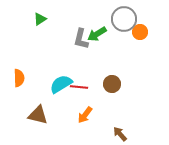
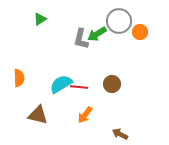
gray circle: moved 5 px left, 2 px down
brown arrow: rotated 21 degrees counterclockwise
